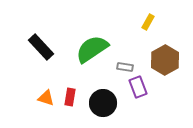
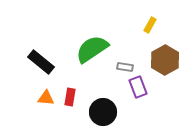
yellow rectangle: moved 2 px right, 3 px down
black rectangle: moved 15 px down; rotated 8 degrees counterclockwise
orange triangle: rotated 12 degrees counterclockwise
black circle: moved 9 px down
